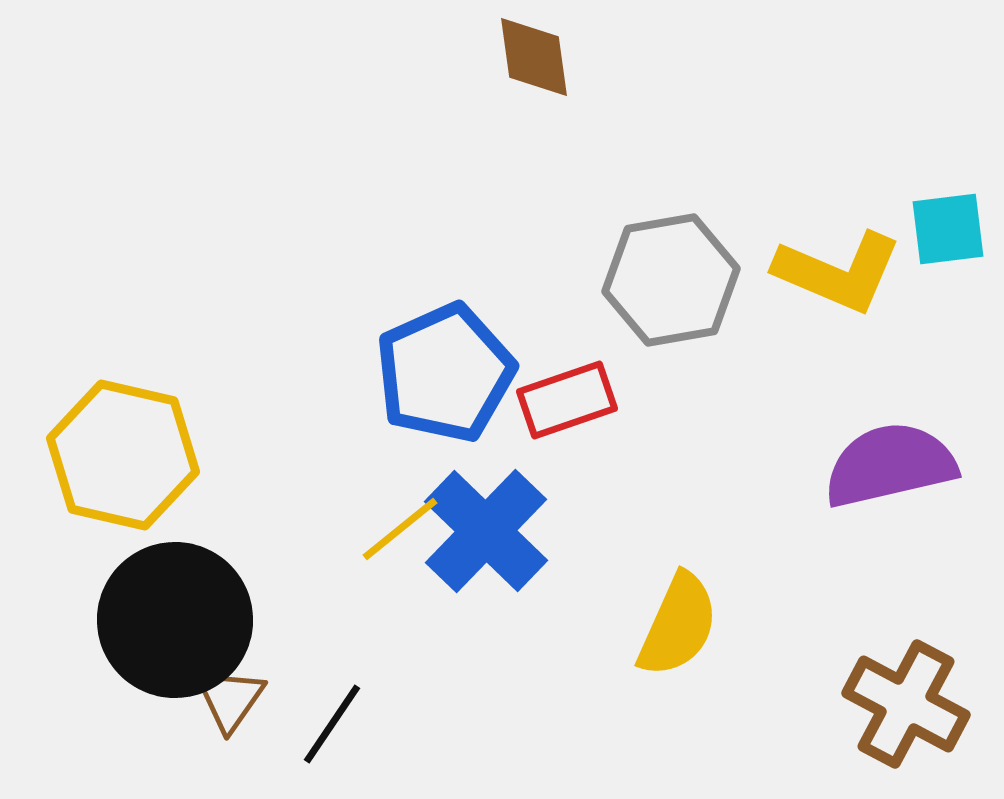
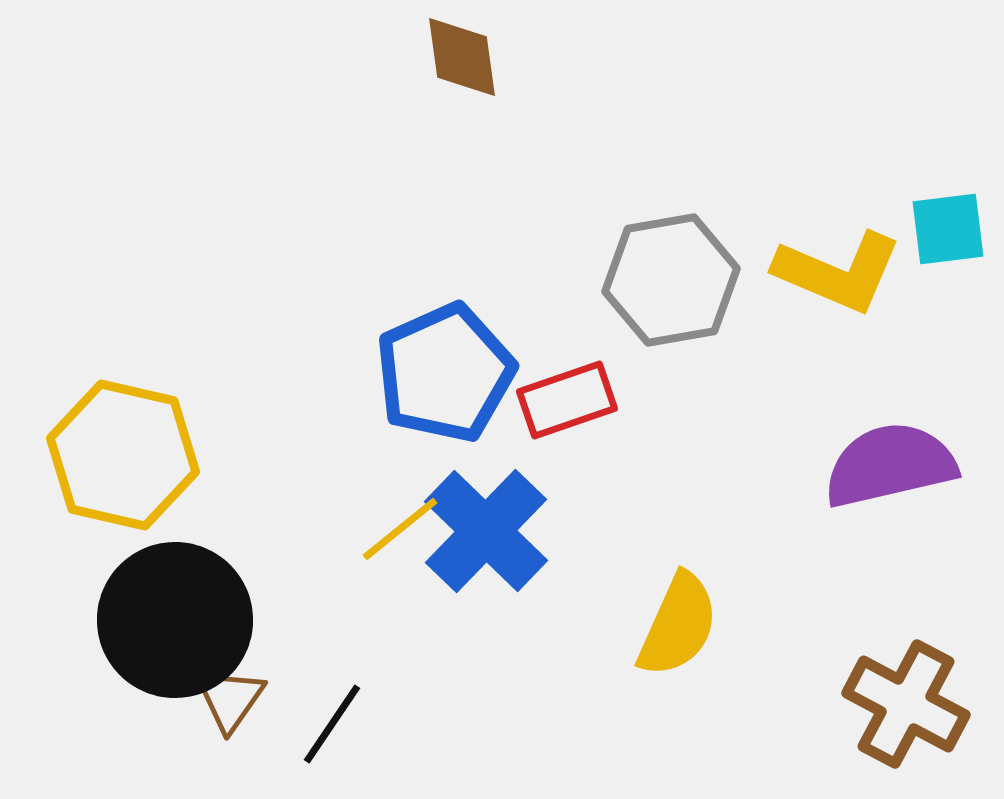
brown diamond: moved 72 px left
